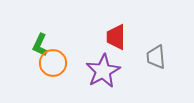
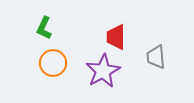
green L-shape: moved 4 px right, 17 px up
